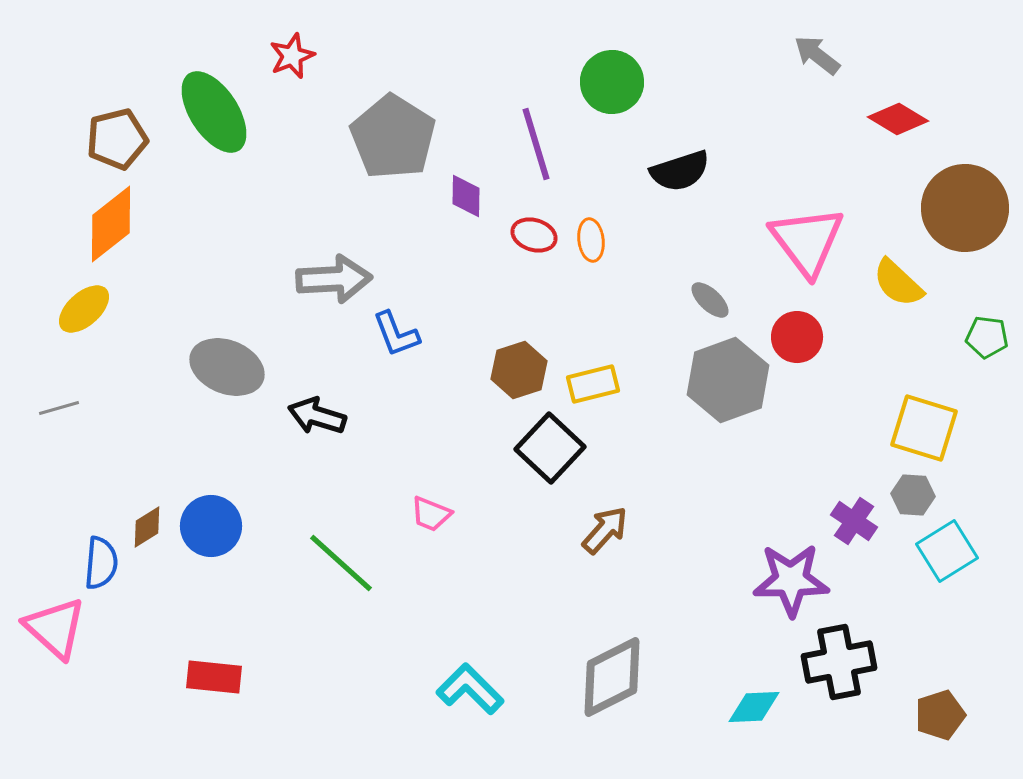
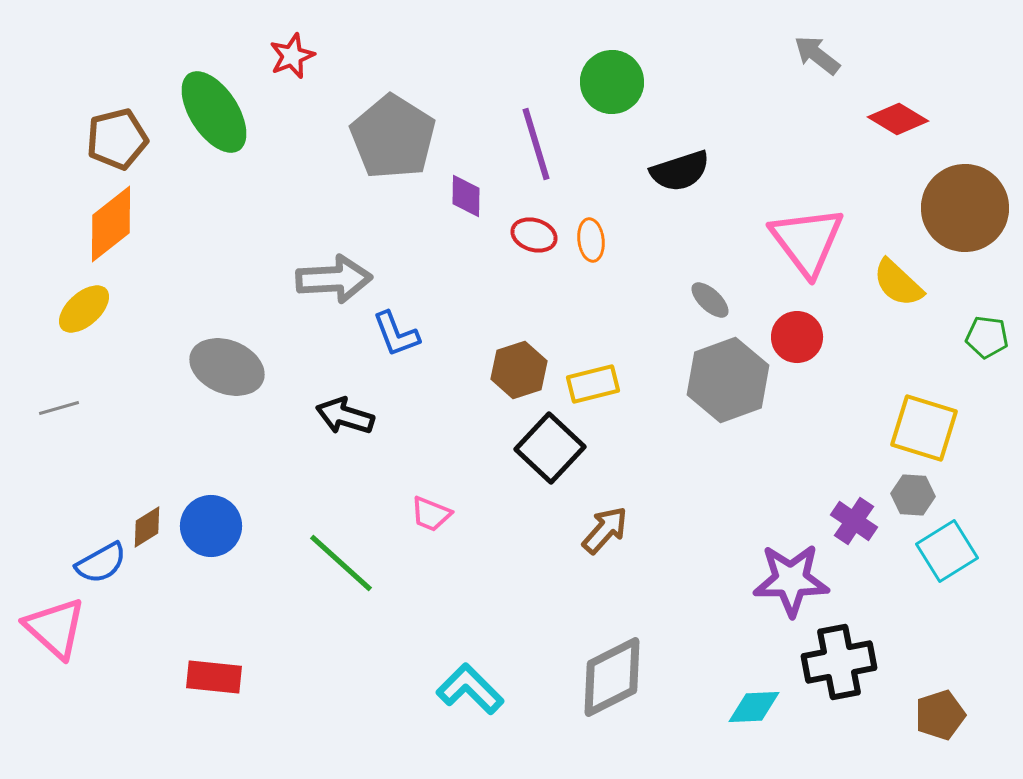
black arrow at (317, 416): moved 28 px right
blue semicircle at (101, 563): rotated 56 degrees clockwise
